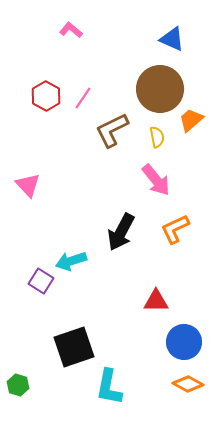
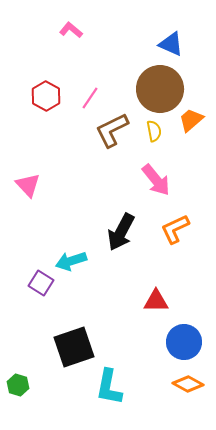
blue triangle: moved 1 px left, 5 px down
pink line: moved 7 px right
yellow semicircle: moved 3 px left, 6 px up
purple square: moved 2 px down
